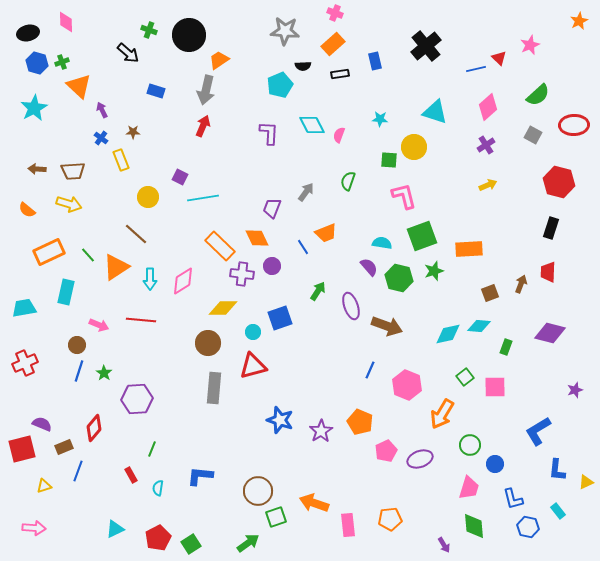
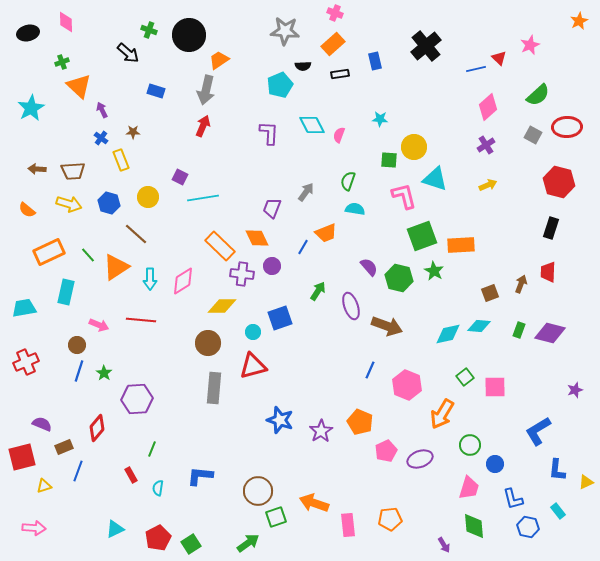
blue hexagon at (37, 63): moved 72 px right, 140 px down
cyan star at (34, 108): moved 3 px left
cyan triangle at (435, 112): moved 67 px down
red ellipse at (574, 125): moved 7 px left, 2 px down
cyan semicircle at (382, 243): moved 27 px left, 34 px up
blue line at (303, 247): rotated 63 degrees clockwise
orange rectangle at (469, 249): moved 8 px left, 4 px up
green star at (434, 271): rotated 24 degrees counterclockwise
yellow diamond at (223, 308): moved 1 px left, 2 px up
green rectangle at (506, 347): moved 13 px right, 17 px up
red cross at (25, 363): moved 1 px right, 1 px up
red diamond at (94, 428): moved 3 px right
red square at (22, 449): moved 8 px down
